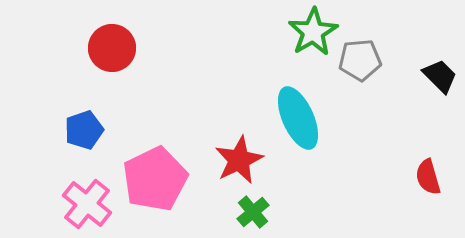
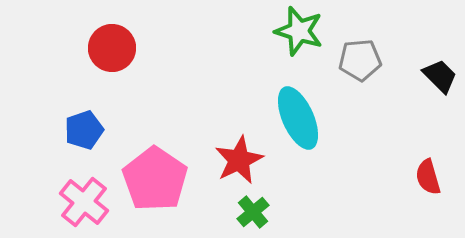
green star: moved 14 px left, 1 px up; rotated 24 degrees counterclockwise
pink pentagon: rotated 12 degrees counterclockwise
pink cross: moved 3 px left, 2 px up
